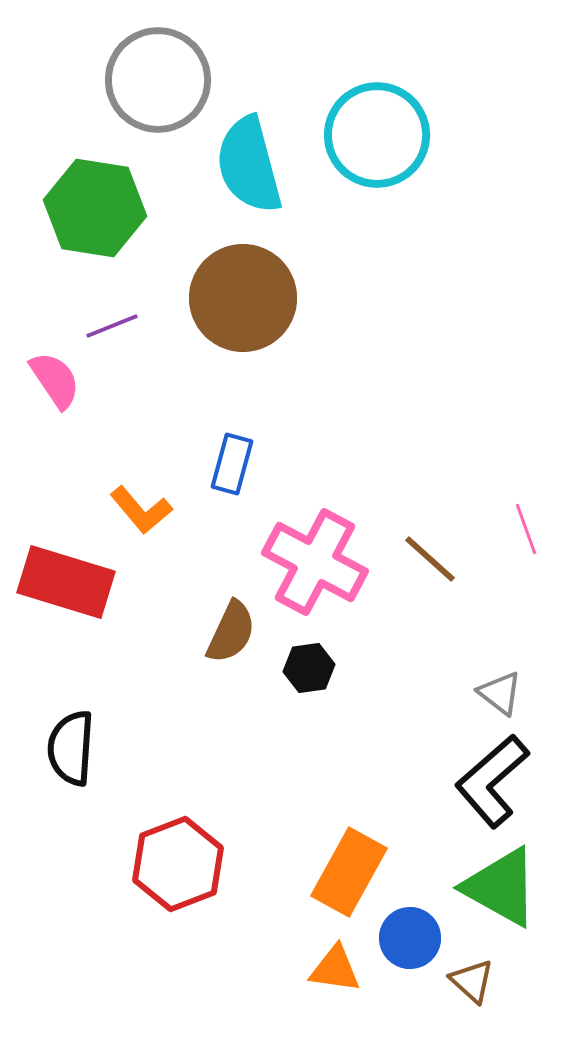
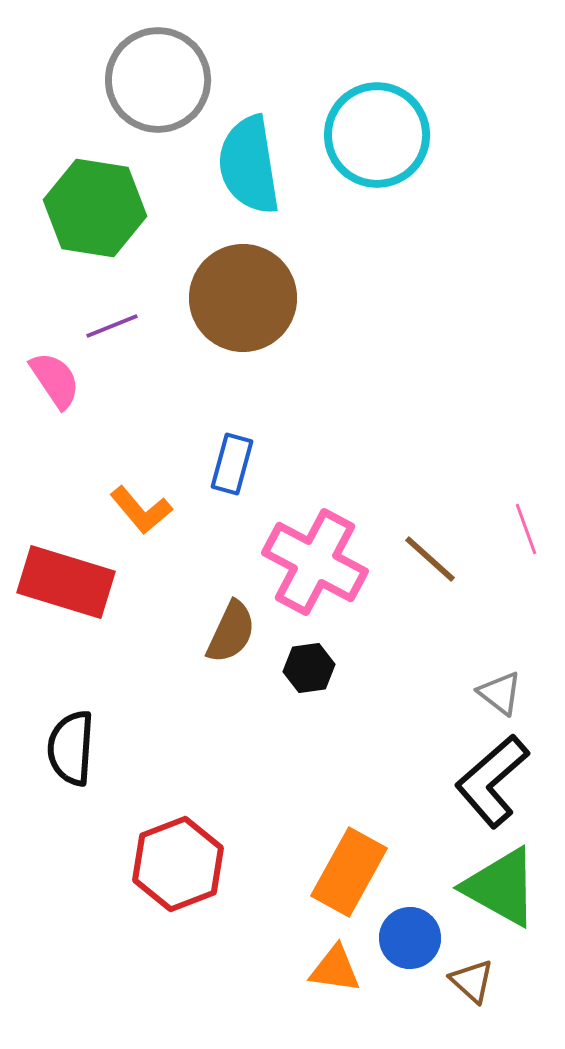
cyan semicircle: rotated 6 degrees clockwise
